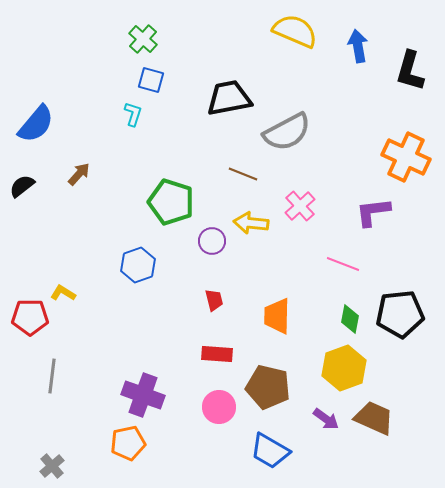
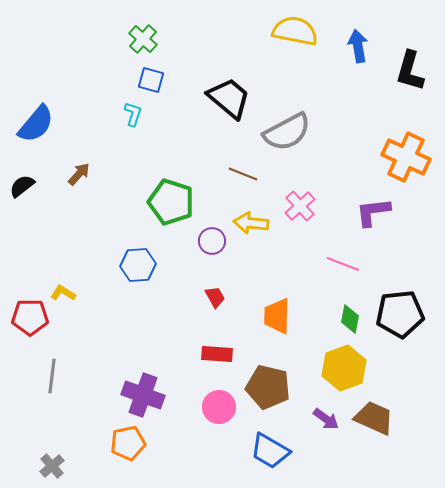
yellow semicircle: rotated 12 degrees counterclockwise
black trapezoid: rotated 51 degrees clockwise
blue hexagon: rotated 16 degrees clockwise
red trapezoid: moved 1 px right, 3 px up; rotated 15 degrees counterclockwise
